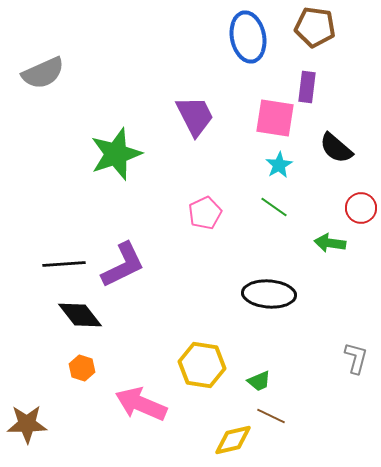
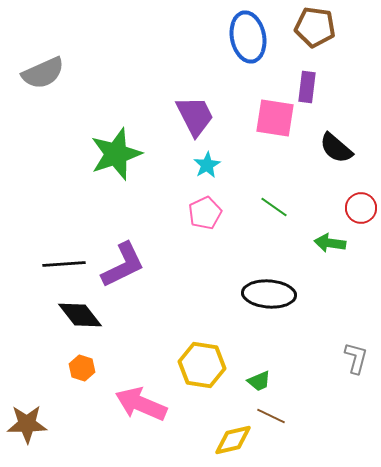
cyan star: moved 72 px left
